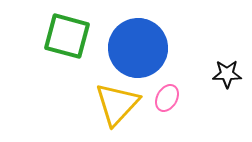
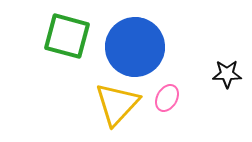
blue circle: moved 3 px left, 1 px up
